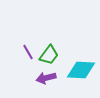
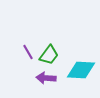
purple arrow: rotated 18 degrees clockwise
